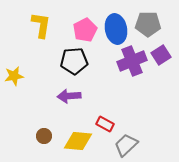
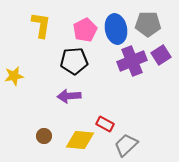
yellow diamond: moved 2 px right, 1 px up
